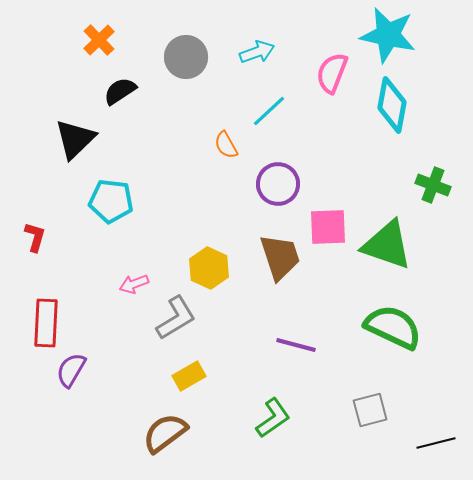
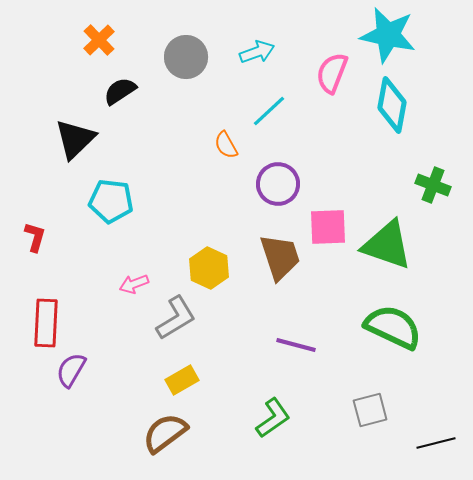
yellow rectangle: moved 7 px left, 4 px down
